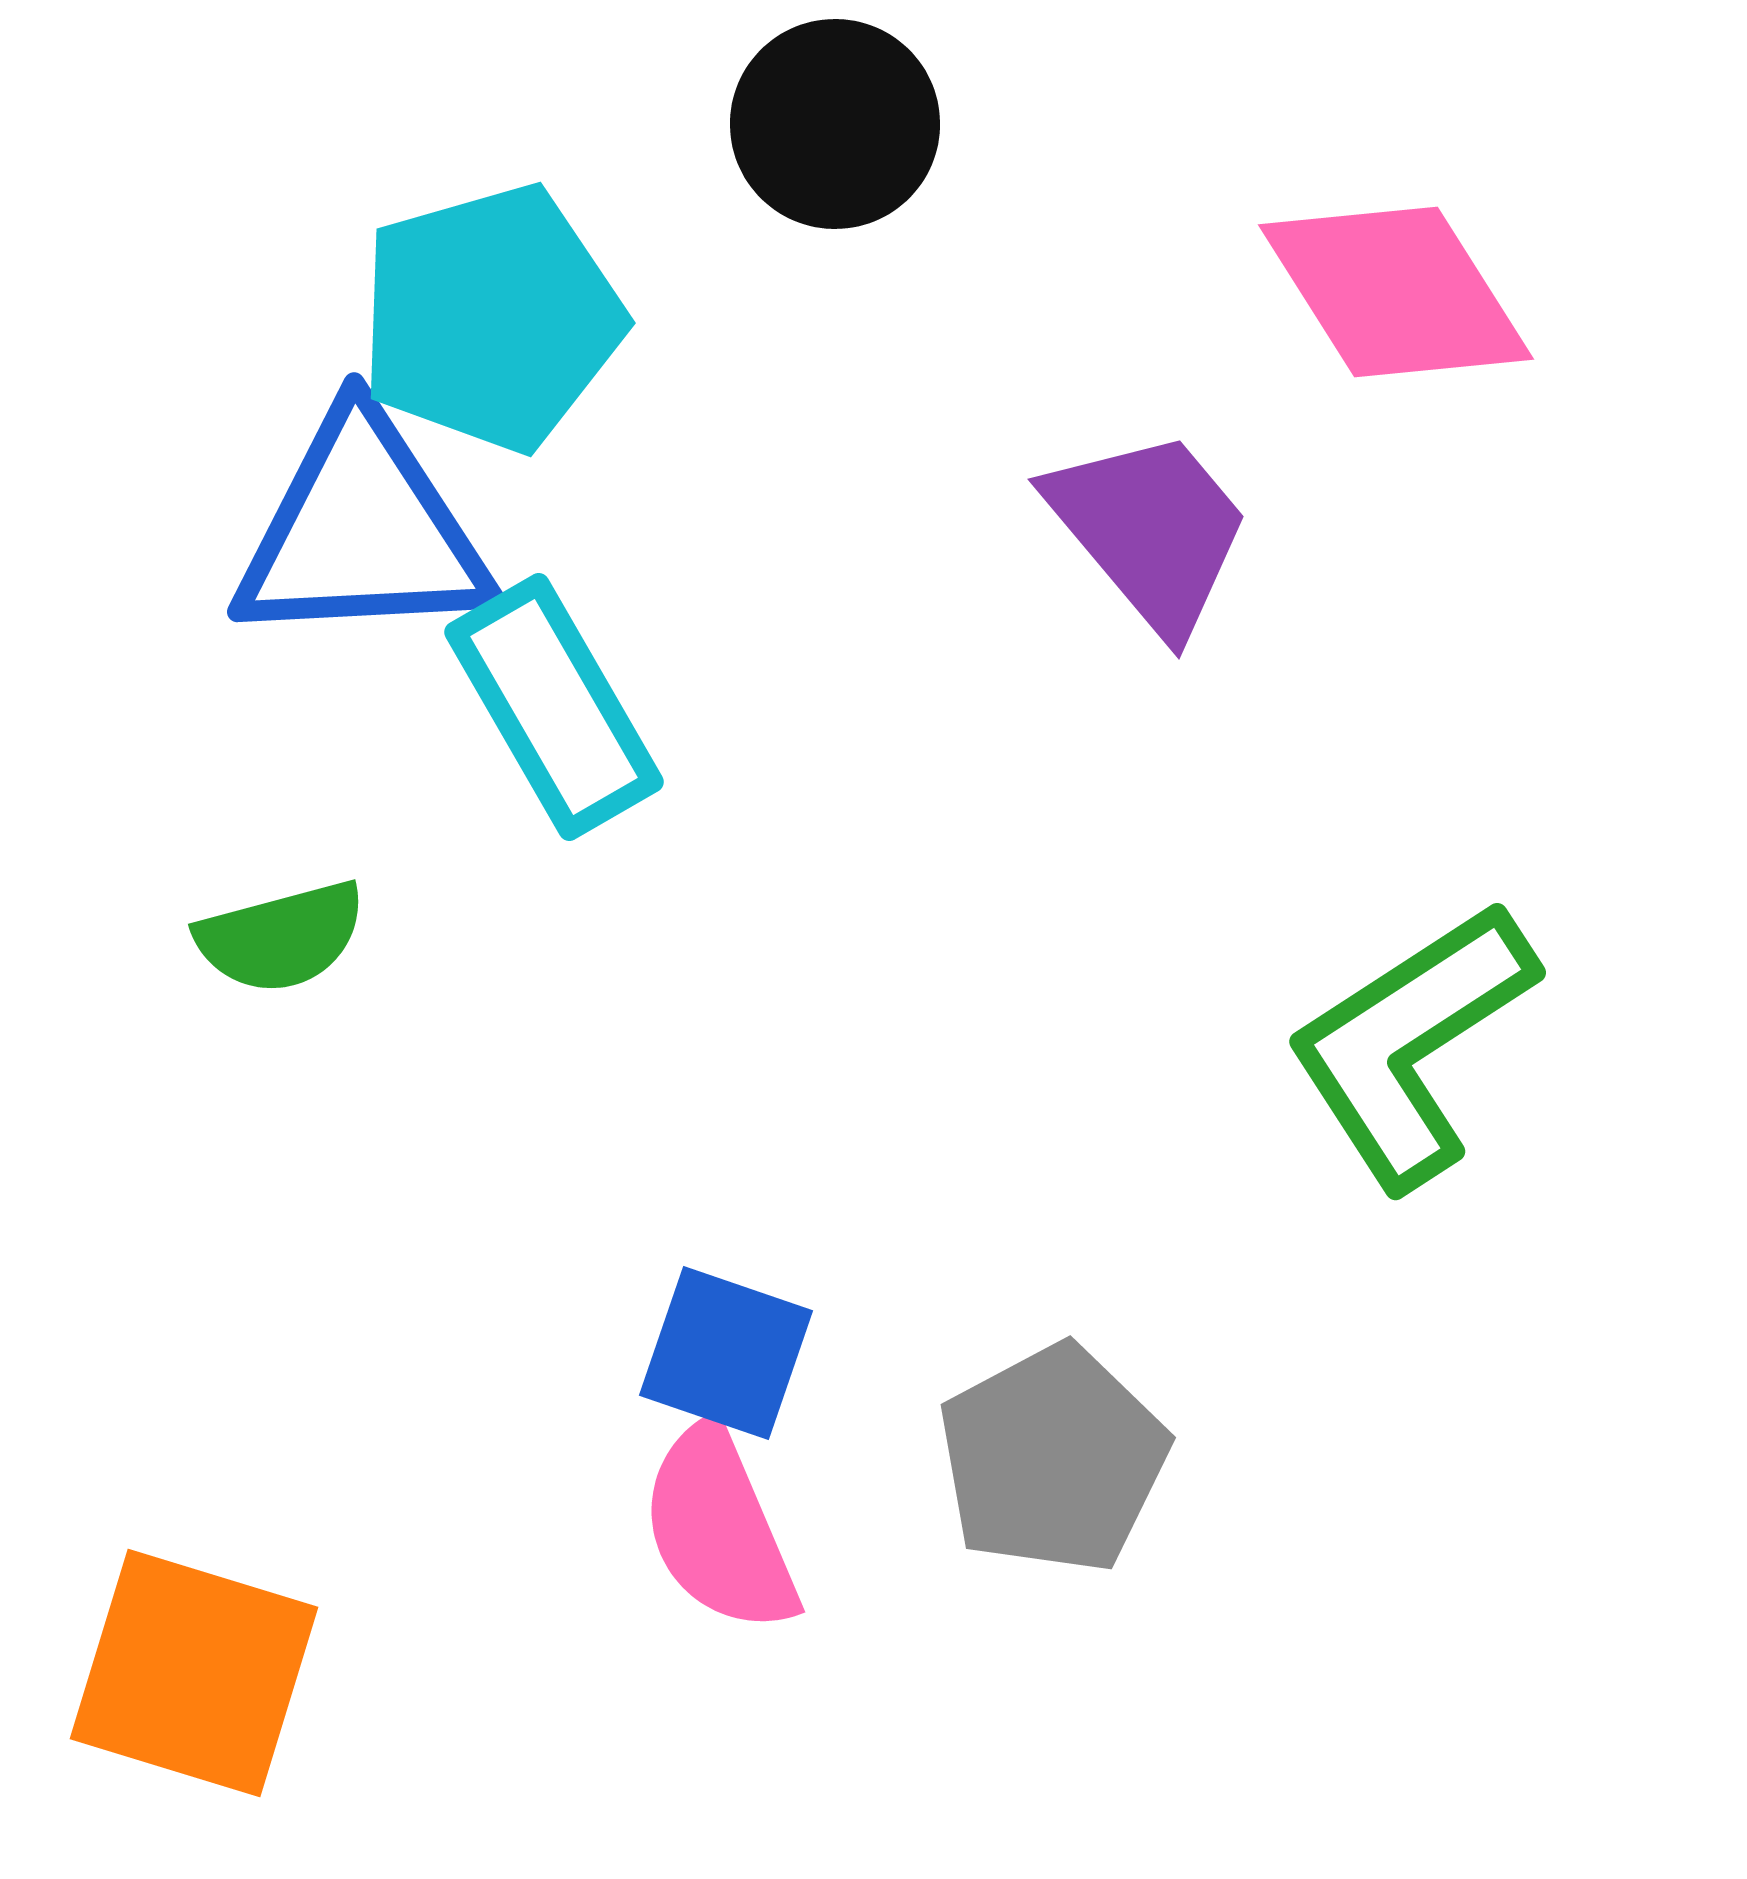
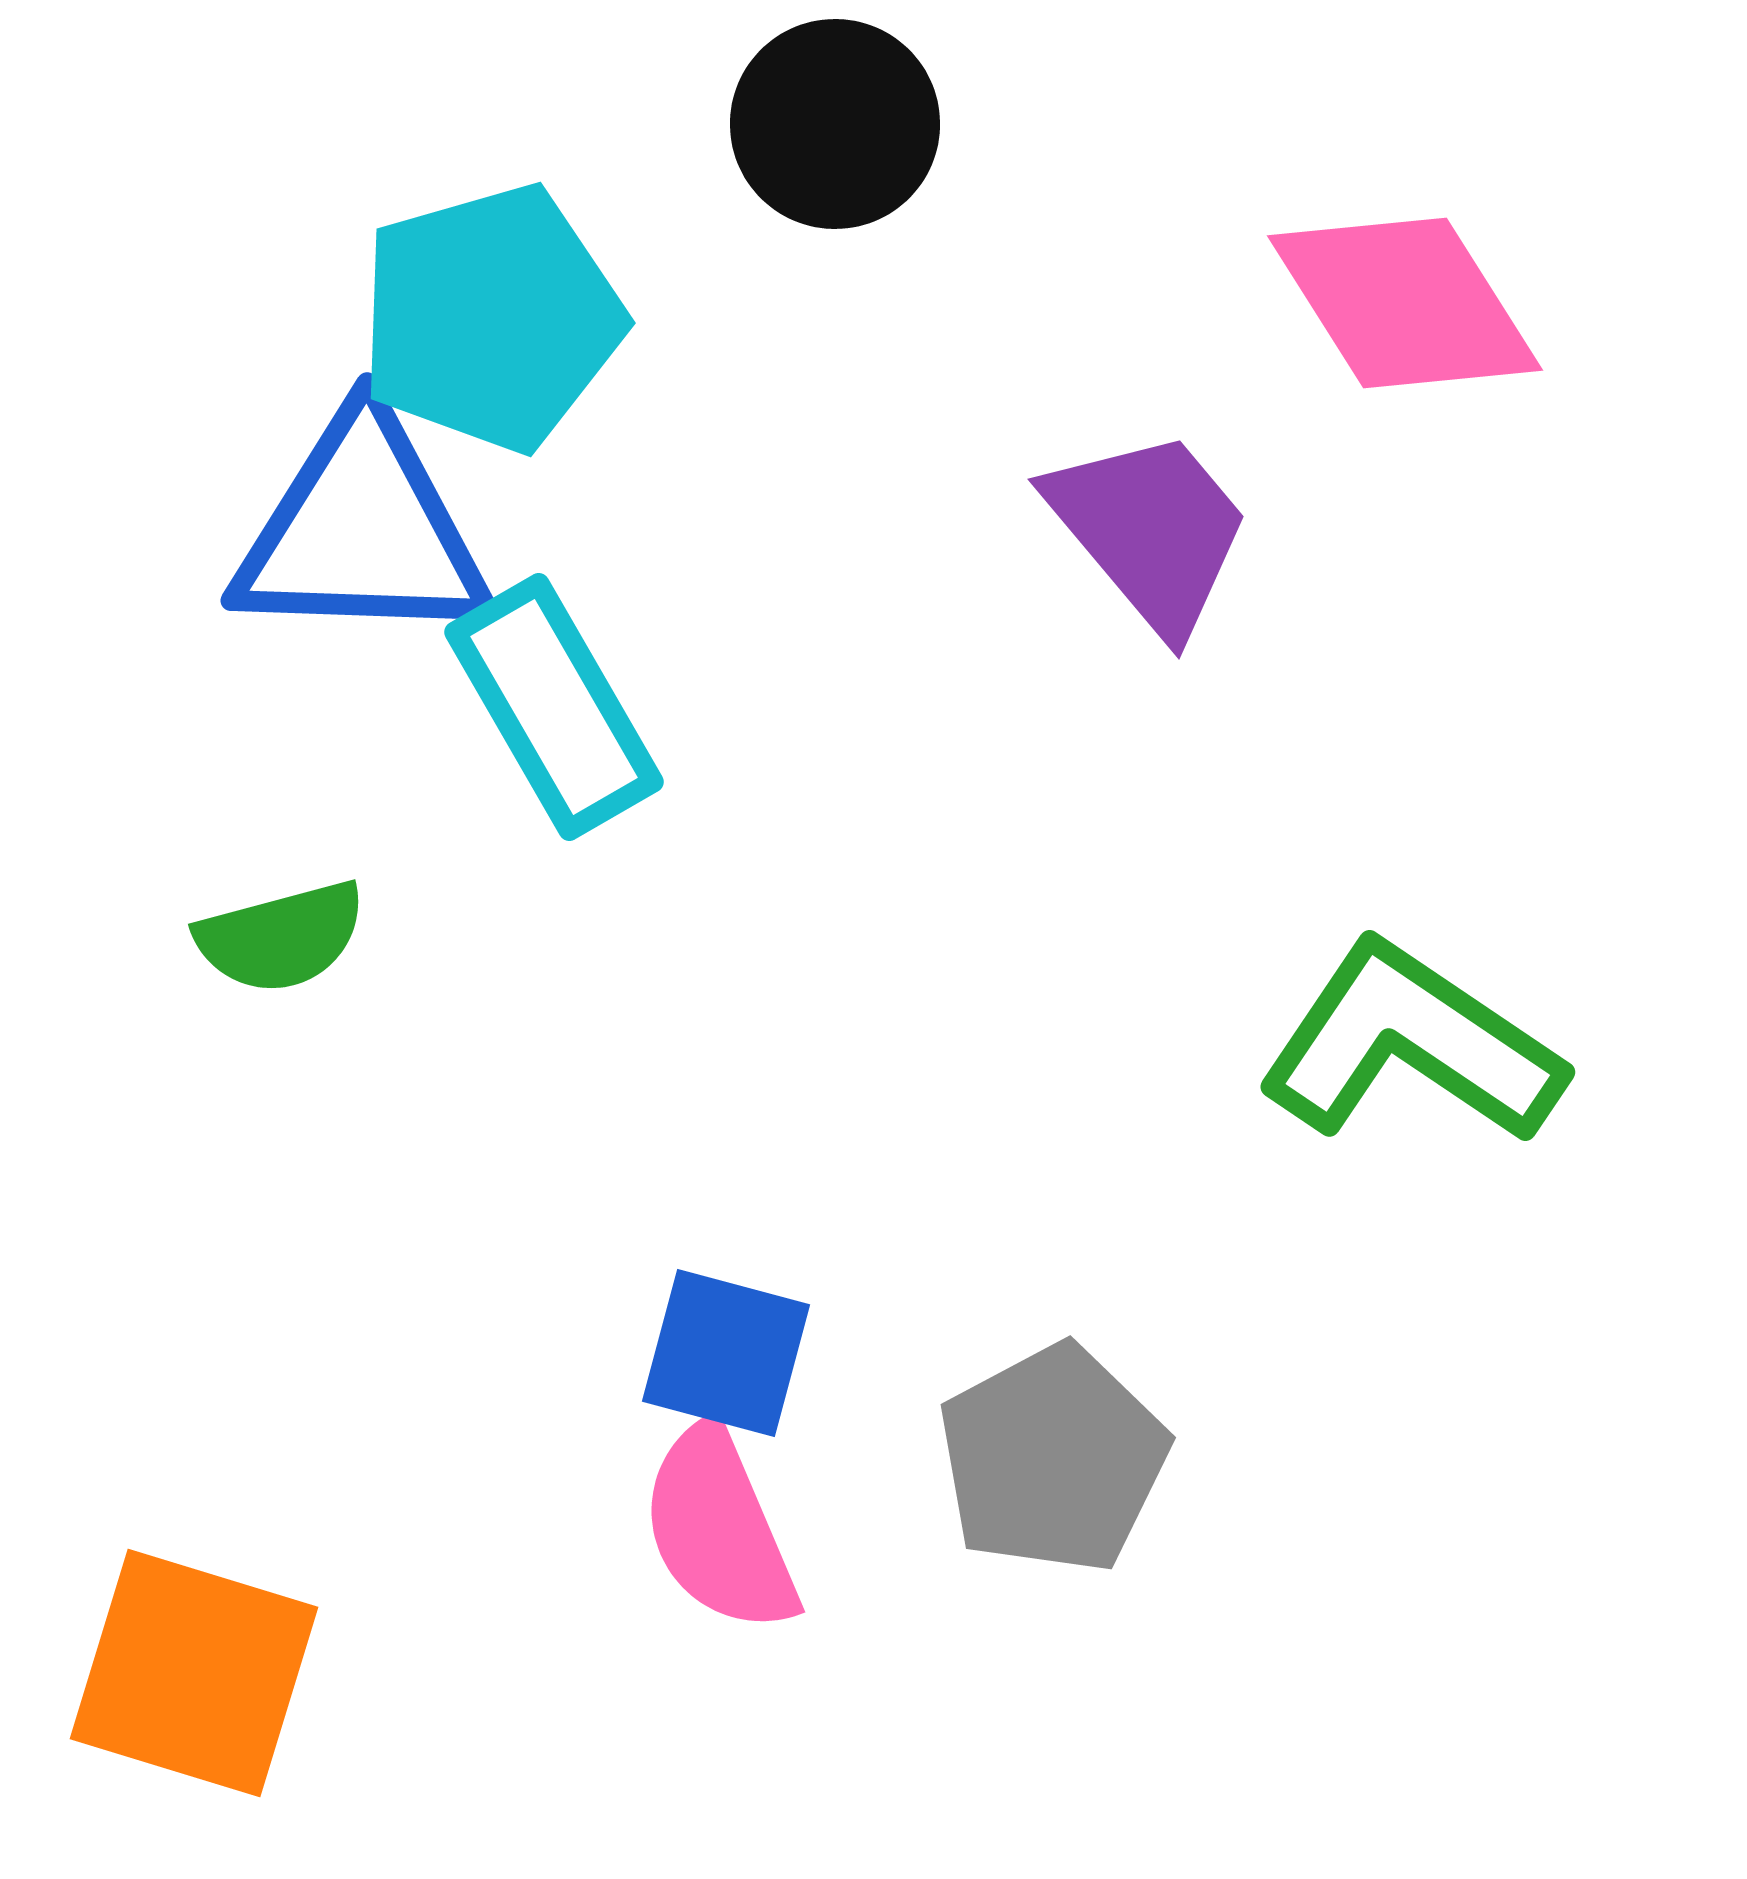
pink diamond: moved 9 px right, 11 px down
blue triangle: rotated 5 degrees clockwise
green L-shape: rotated 67 degrees clockwise
blue square: rotated 4 degrees counterclockwise
